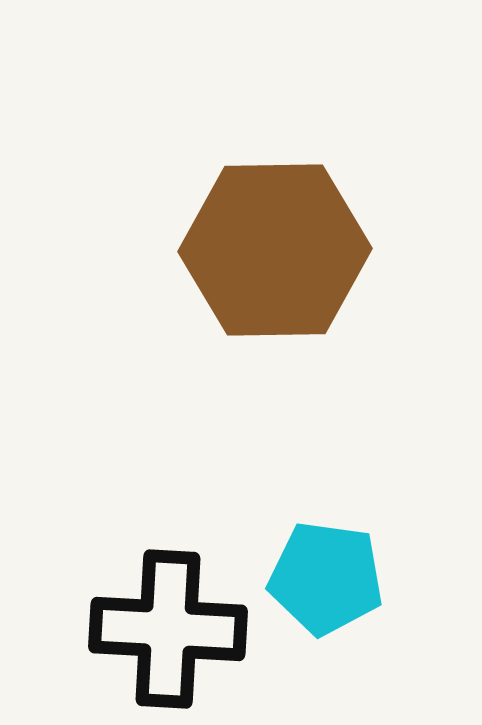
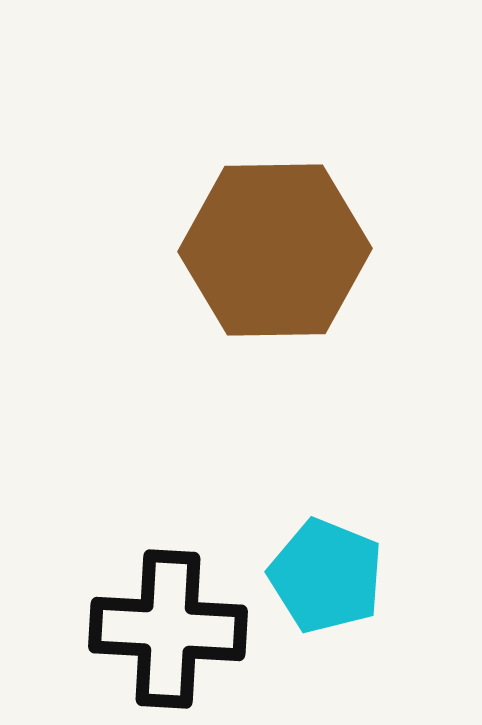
cyan pentagon: moved 2 px up; rotated 14 degrees clockwise
